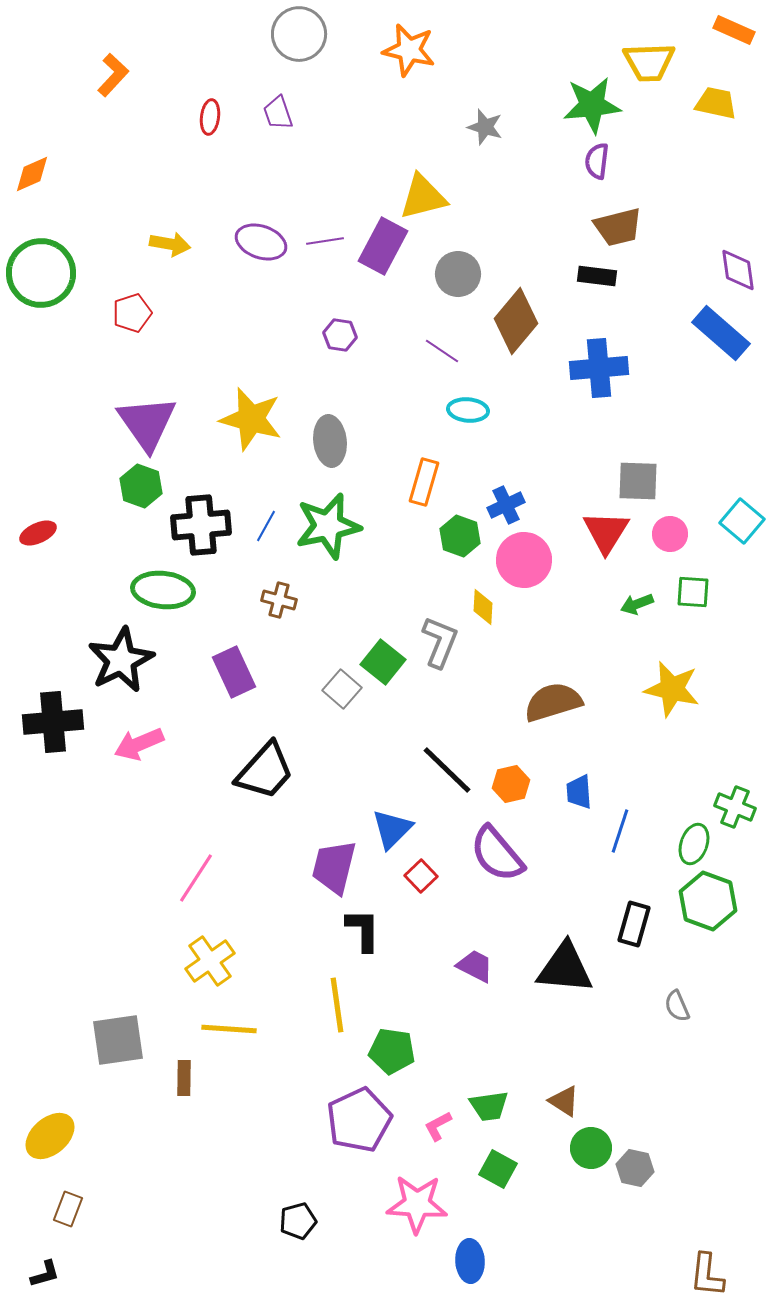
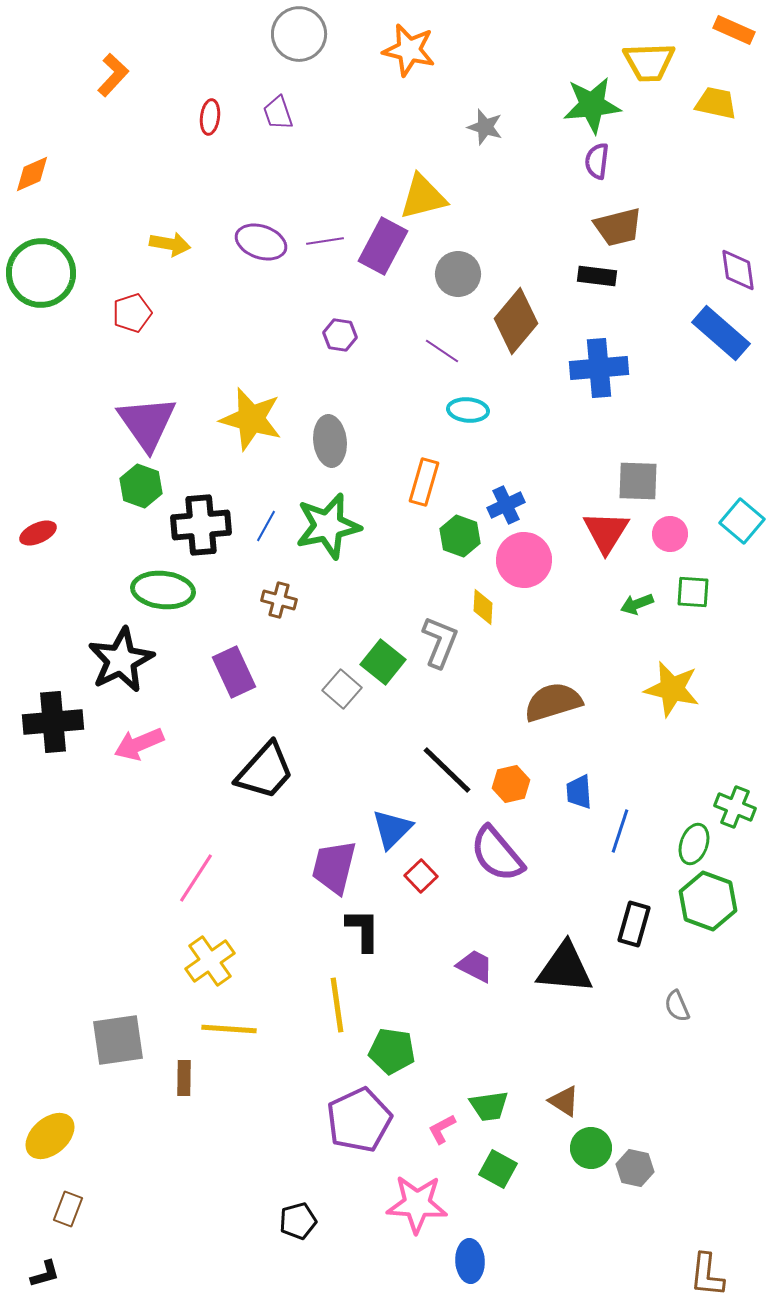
pink L-shape at (438, 1126): moved 4 px right, 3 px down
